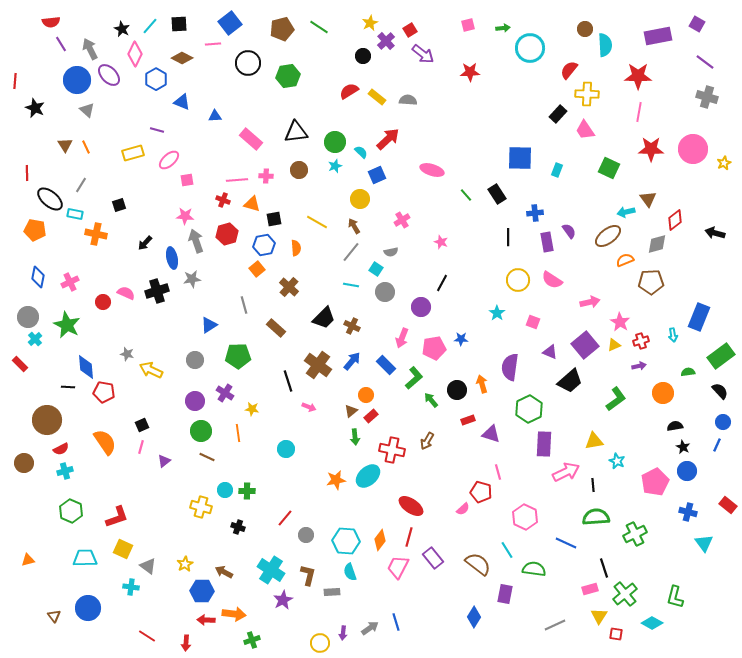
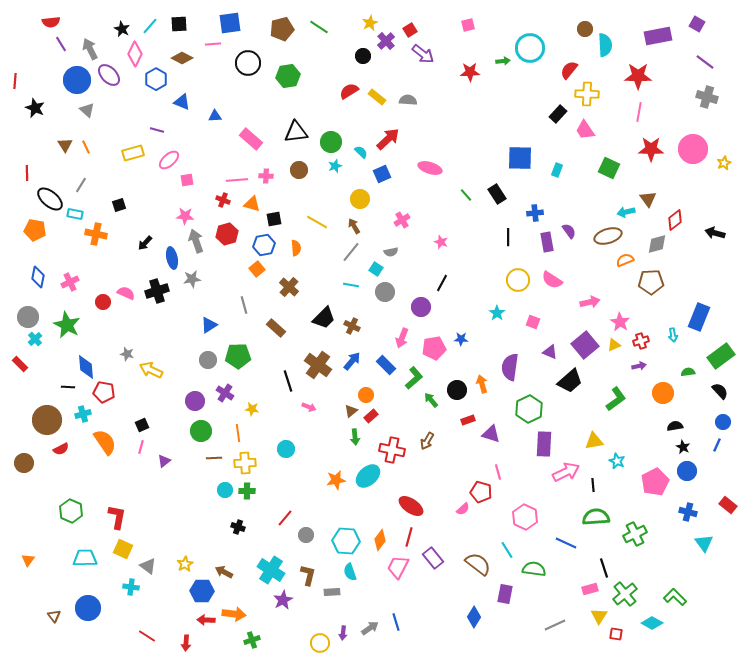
blue square at (230, 23): rotated 30 degrees clockwise
green arrow at (503, 28): moved 33 px down
green circle at (335, 142): moved 4 px left
pink ellipse at (432, 170): moved 2 px left, 2 px up
blue square at (377, 175): moved 5 px right, 1 px up
brown ellipse at (608, 236): rotated 20 degrees clockwise
gray circle at (195, 360): moved 13 px right
brown line at (207, 457): moved 7 px right, 1 px down; rotated 28 degrees counterclockwise
cyan cross at (65, 471): moved 18 px right, 57 px up
yellow cross at (201, 507): moved 44 px right, 44 px up; rotated 20 degrees counterclockwise
red L-shape at (117, 517): rotated 60 degrees counterclockwise
orange triangle at (28, 560): rotated 40 degrees counterclockwise
green L-shape at (675, 597): rotated 120 degrees clockwise
